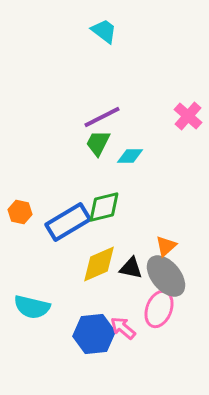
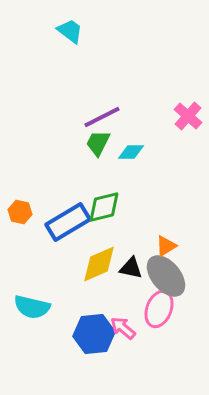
cyan trapezoid: moved 34 px left
cyan diamond: moved 1 px right, 4 px up
orange triangle: rotated 10 degrees clockwise
